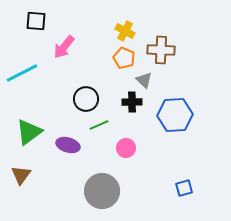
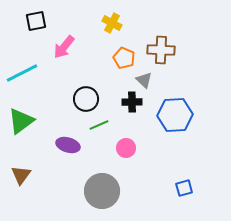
black square: rotated 15 degrees counterclockwise
yellow cross: moved 13 px left, 8 px up
green triangle: moved 8 px left, 11 px up
